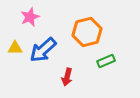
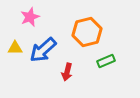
red arrow: moved 5 px up
